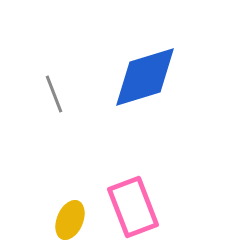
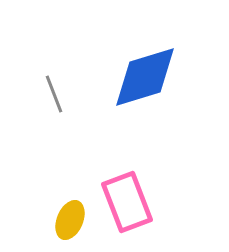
pink rectangle: moved 6 px left, 5 px up
